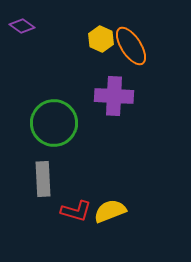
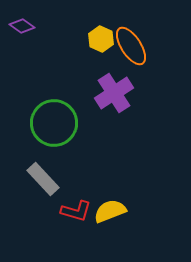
purple cross: moved 3 px up; rotated 36 degrees counterclockwise
gray rectangle: rotated 40 degrees counterclockwise
